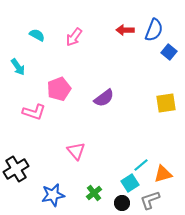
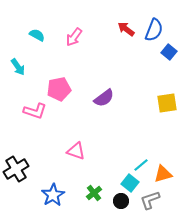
red arrow: moved 1 px right, 1 px up; rotated 36 degrees clockwise
pink pentagon: rotated 10 degrees clockwise
yellow square: moved 1 px right
pink L-shape: moved 1 px right, 1 px up
pink triangle: rotated 30 degrees counterclockwise
cyan square: rotated 18 degrees counterclockwise
blue star: rotated 20 degrees counterclockwise
black circle: moved 1 px left, 2 px up
